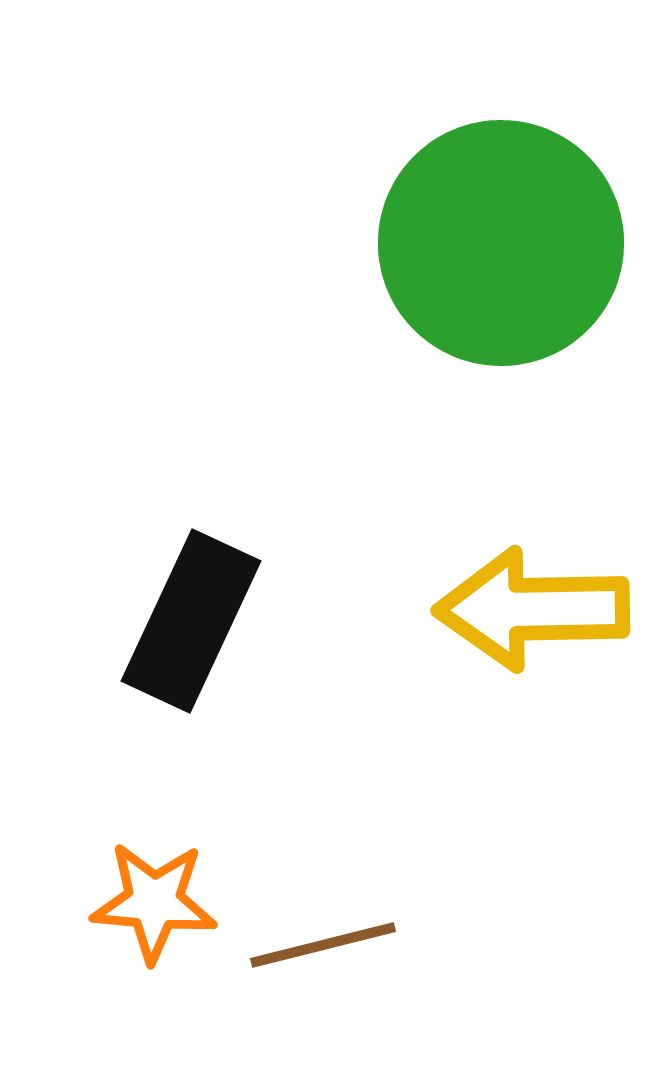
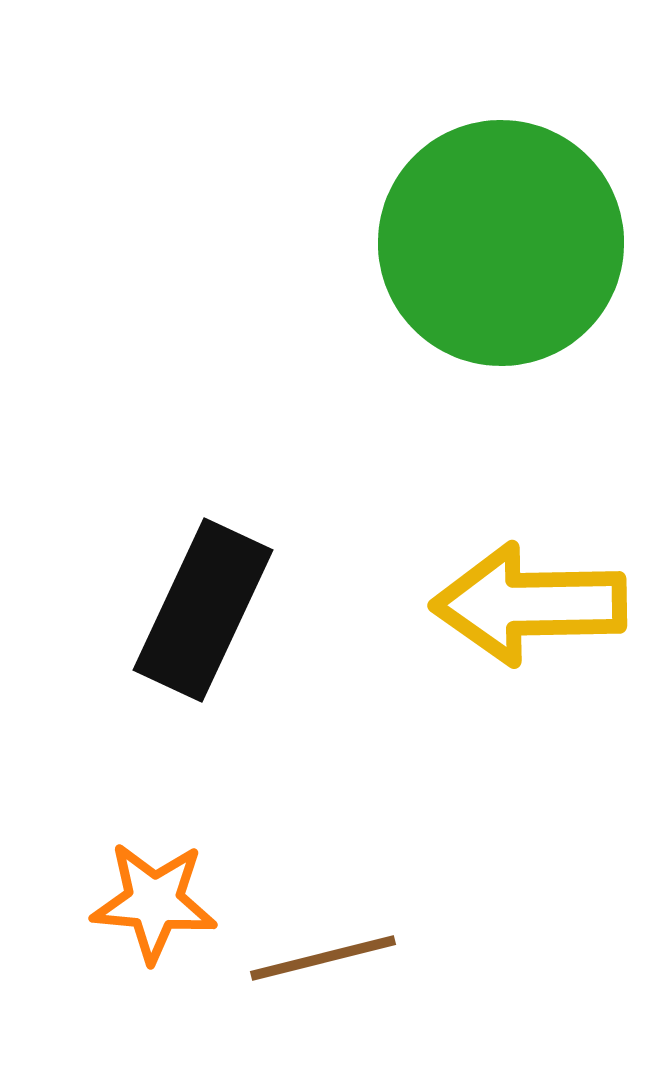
yellow arrow: moved 3 px left, 5 px up
black rectangle: moved 12 px right, 11 px up
brown line: moved 13 px down
